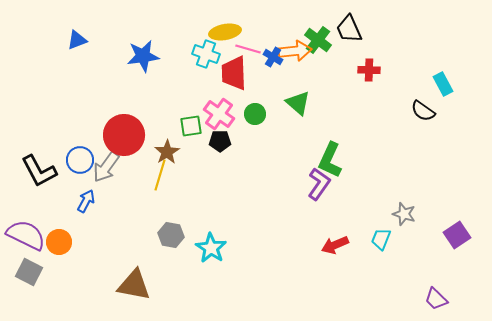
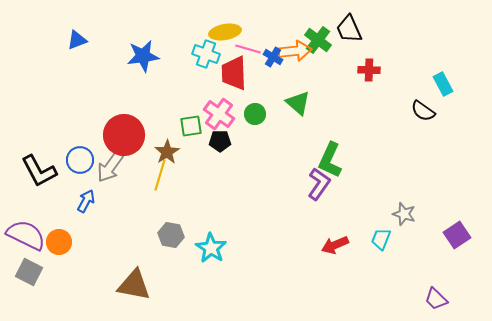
gray arrow: moved 4 px right
